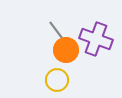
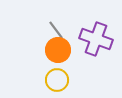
orange circle: moved 8 px left
